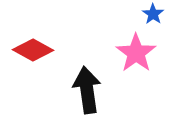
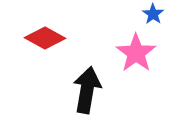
red diamond: moved 12 px right, 12 px up
black arrow: rotated 18 degrees clockwise
